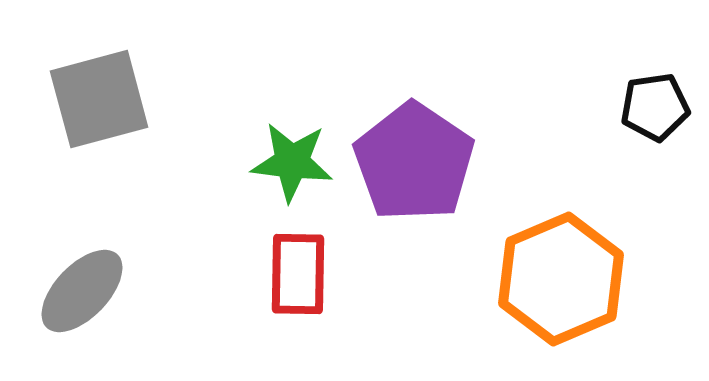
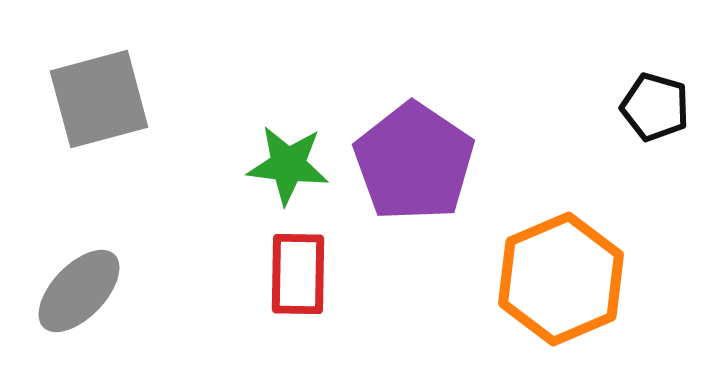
black pentagon: rotated 24 degrees clockwise
green star: moved 4 px left, 3 px down
gray ellipse: moved 3 px left
